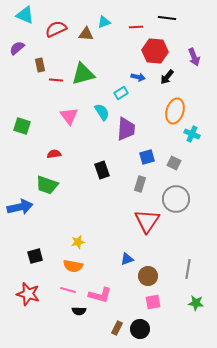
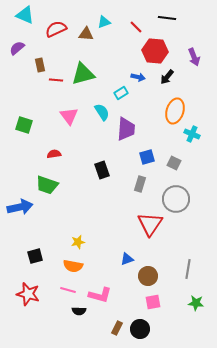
red line at (136, 27): rotated 48 degrees clockwise
green square at (22, 126): moved 2 px right, 1 px up
red triangle at (147, 221): moved 3 px right, 3 px down
